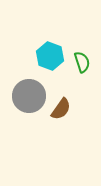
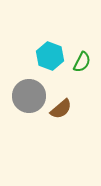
green semicircle: rotated 45 degrees clockwise
brown semicircle: rotated 15 degrees clockwise
